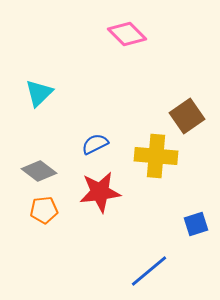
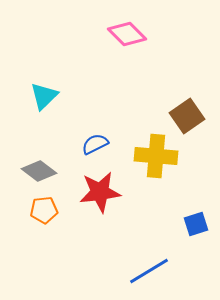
cyan triangle: moved 5 px right, 3 px down
blue line: rotated 9 degrees clockwise
